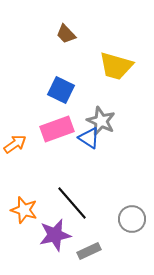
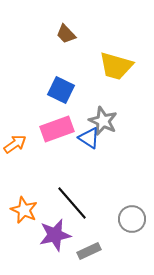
gray star: moved 2 px right
orange star: rotated 8 degrees clockwise
